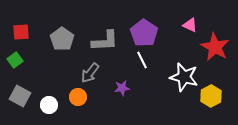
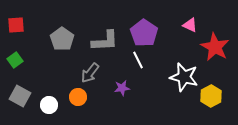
red square: moved 5 px left, 7 px up
white line: moved 4 px left
